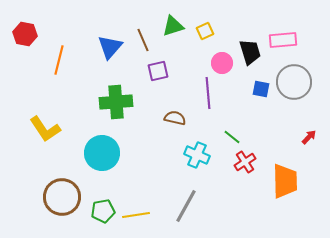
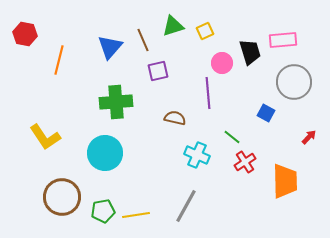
blue square: moved 5 px right, 24 px down; rotated 18 degrees clockwise
yellow L-shape: moved 8 px down
cyan circle: moved 3 px right
